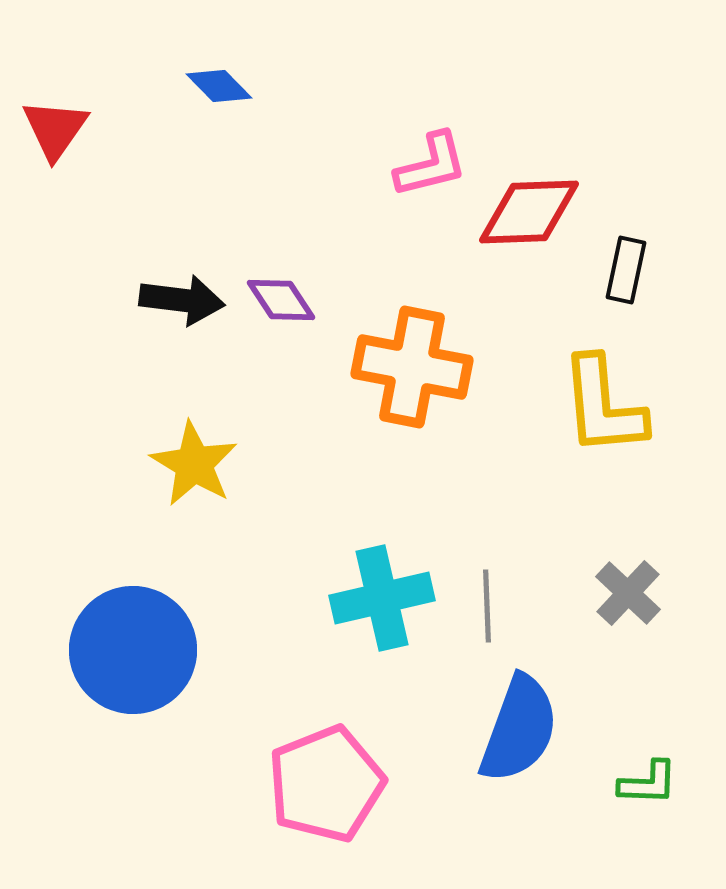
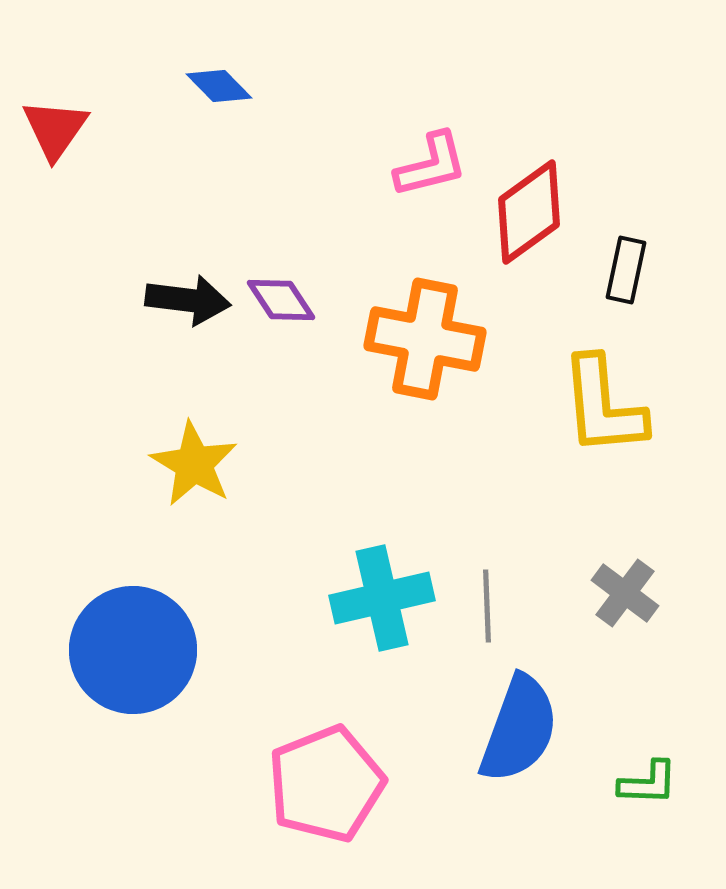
red diamond: rotated 34 degrees counterclockwise
black arrow: moved 6 px right
orange cross: moved 13 px right, 28 px up
gray cross: moved 3 px left; rotated 6 degrees counterclockwise
